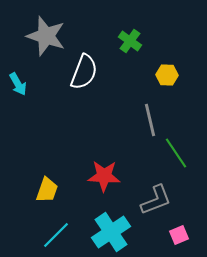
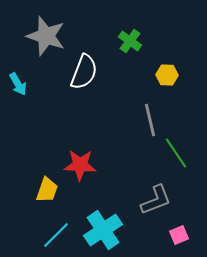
red star: moved 24 px left, 11 px up
cyan cross: moved 8 px left, 2 px up
